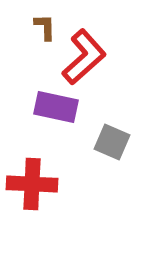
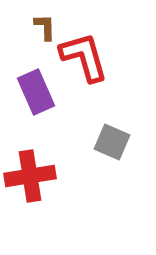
red L-shape: rotated 64 degrees counterclockwise
purple rectangle: moved 20 px left, 15 px up; rotated 54 degrees clockwise
red cross: moved 2 px left, 8 px up; rotated 12 degrees counterclockwise
